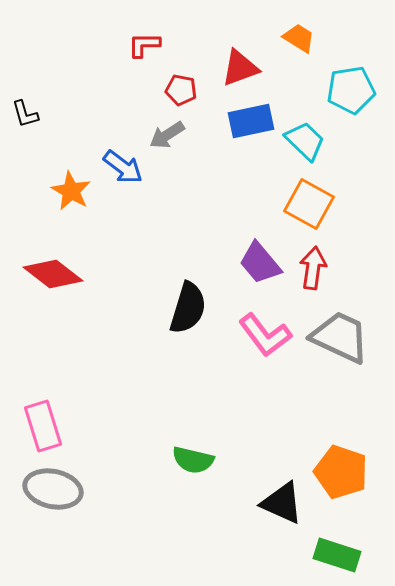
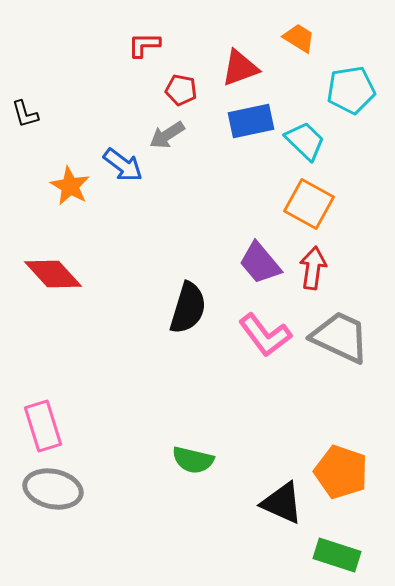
blue arrow: moved 2 px up
orange star: moved 1 px left, 5 px up
red diamond: rotated 10 degrees clockwise
